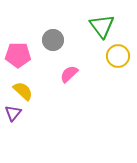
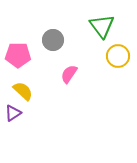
pink semicircle: rotated 12 degrees counterclockwise
purple triangle: rotated 18 degrees clockwise
